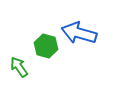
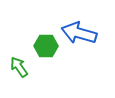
green hexagon: rotated 15 degrees counterclockwise
